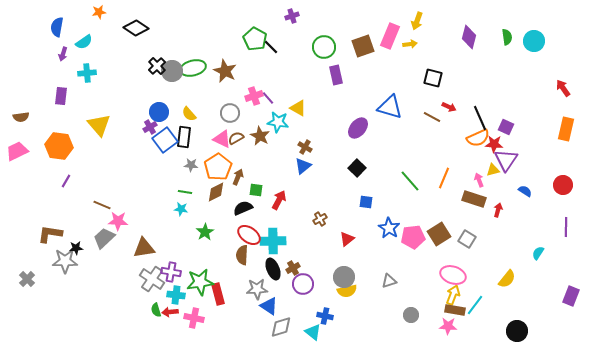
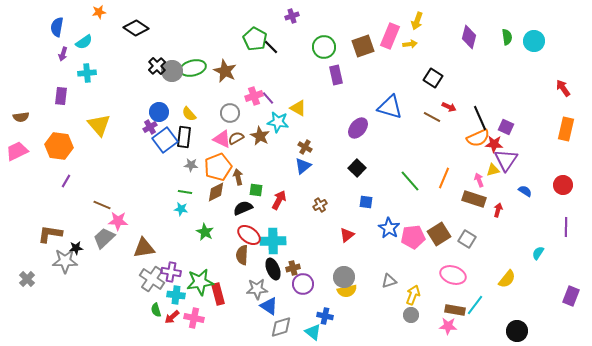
black square at (433, 78): rotated 18 degrees clockwise
orange pentagon at (218, 167): rotated 12 degrees clockwise
brown arrow at (238, 177): rotated 35 degrees counterclockwise
brown cross at (320, 219): moved 14 px up
green star at (205, 232): rotated 12 degrees counterclockwise
red triangle at (347, 239): moved 4 px up
brown cross at (293, 268): rotated 16 degrees clockwise
yellow arrow at (453, 295): moved 40 px left
red arrow at (170, 312): moved 2 px right, 5 px down; rotated 35 degrees counterclockwise
